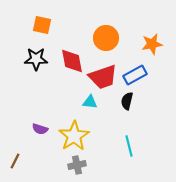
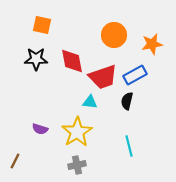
orange circle: moved 8 px right, 3 px up
yellow star: moved 3 px right, 4 px up
